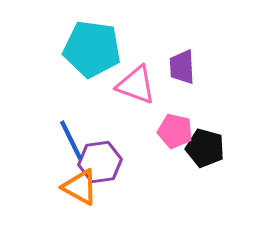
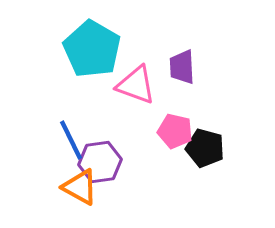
cyan pentagon: rotated 22 degrees clockwise
